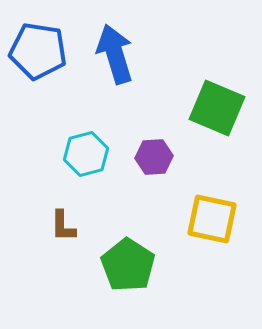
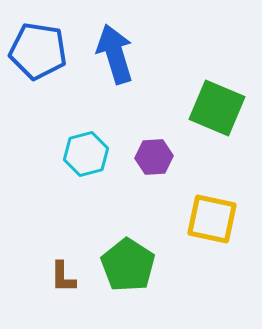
brown L-shape: moved 51 px down
